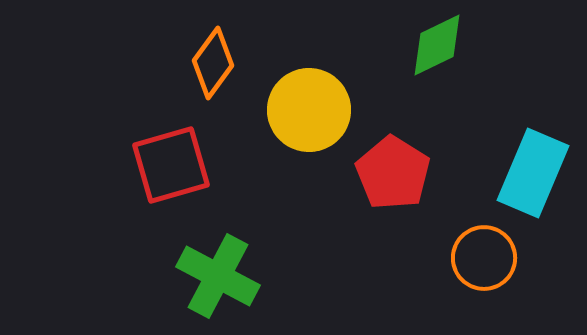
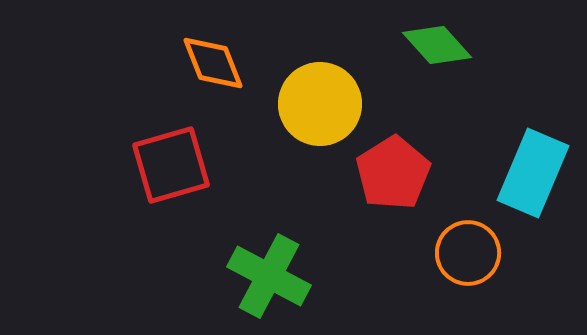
green diamond: rotated 74 degrees clockwise
orange diamond: rotated 58 degrees counterclockwise
yellow circle: moved 11 px right, 6 px up
red pentagon: rotated 8 degrees clockwise
orange circle: moved 16 px left, 5 px up
green cross: moved 51 px right
